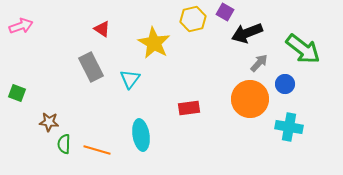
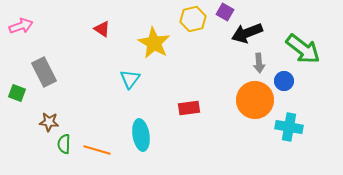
gray arrow: rotated 132 degrees clockwise
gray rectangle: moved 47 px left, 5 px down
blue circle: moved 1 px left, 3 px up
orange circle: moved 5 px right, 1 px down
